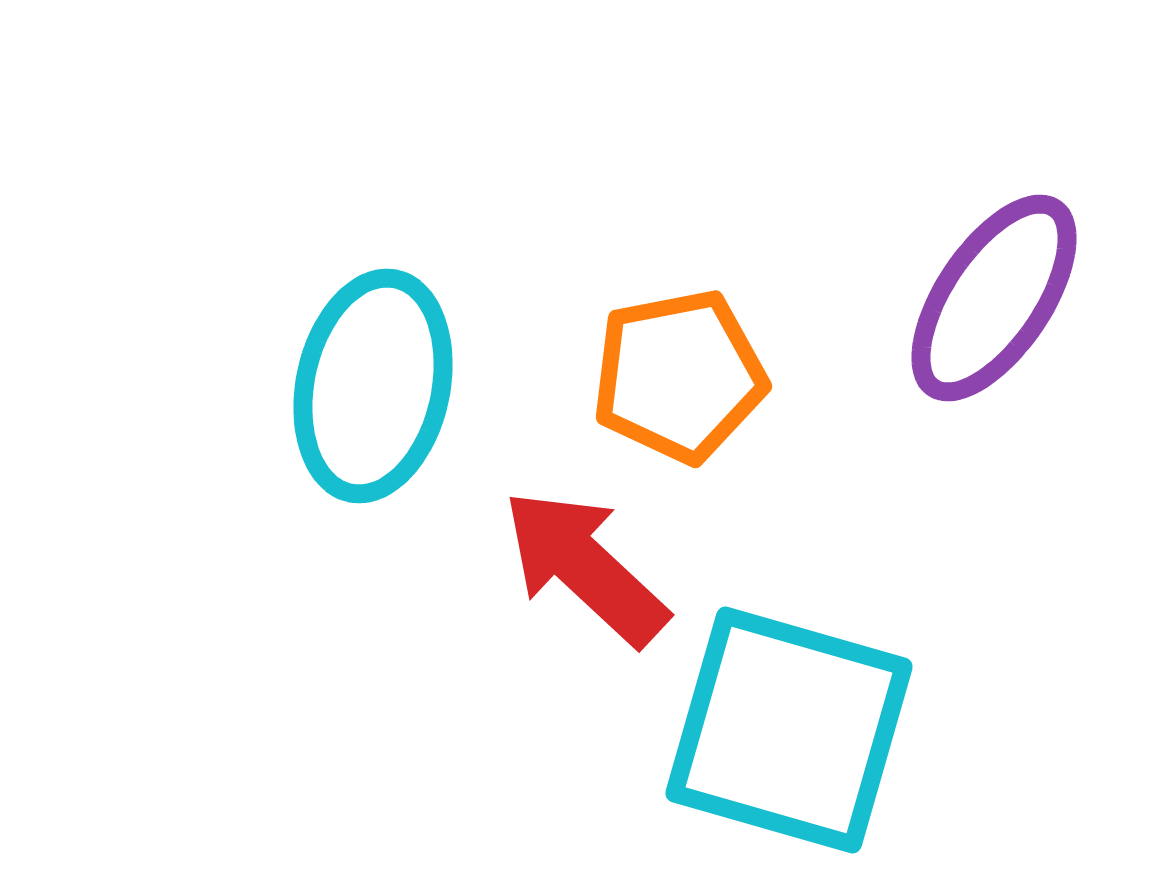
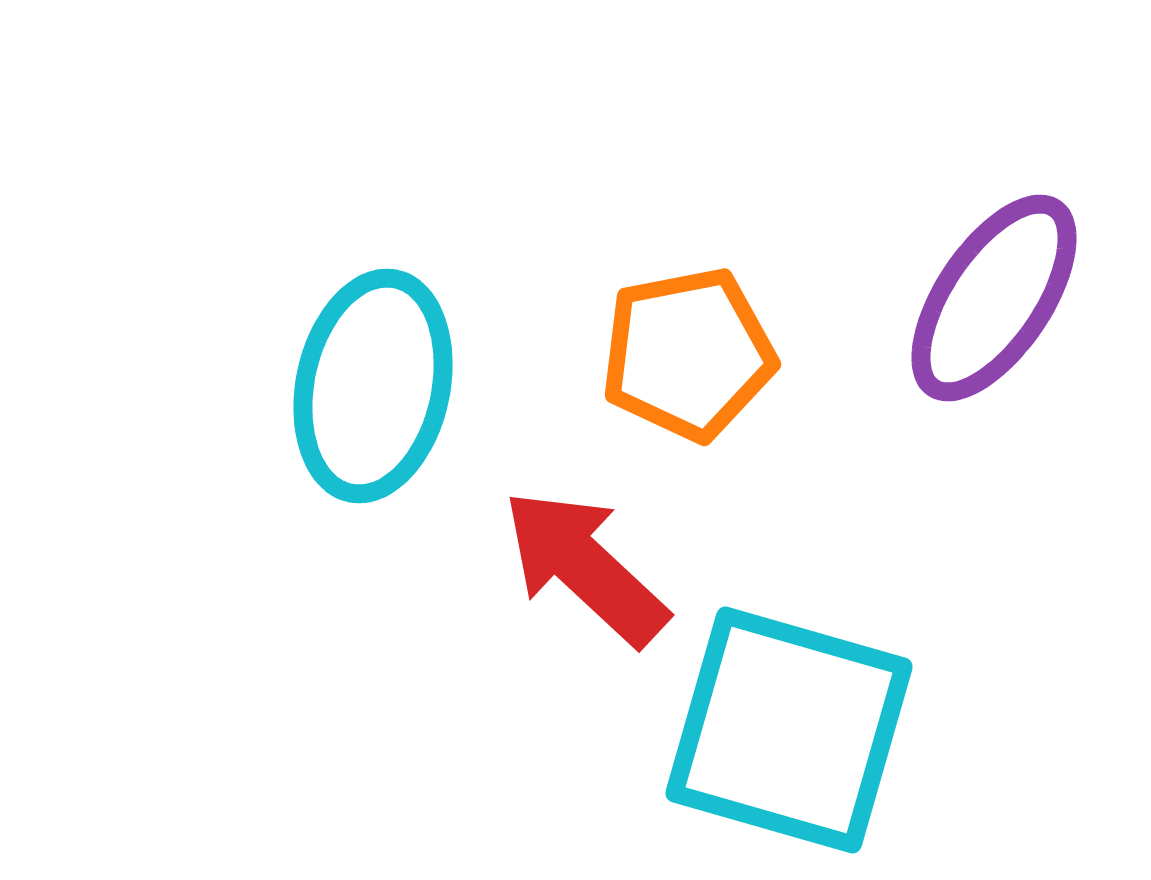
orange pentagon: moved 9 px right, 22 px up
